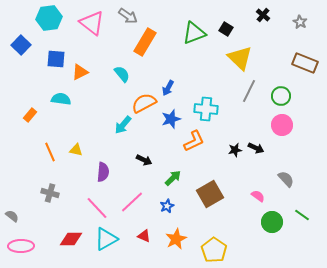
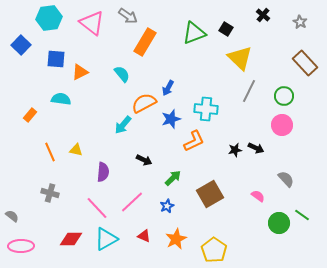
brown rectangle at (305, 63): rotated 25 degrees clockwise
green circle at (281, 96): moved 3 px right
green circle at (272, 222): moved 7 px right, 1 px down
